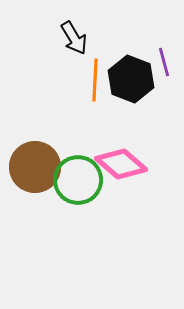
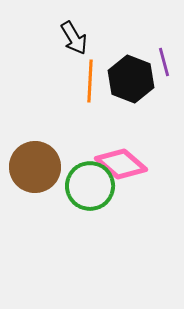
orange line: moved 5 px left, 1 px down
green circle: moved 12 px right, 6 px down
